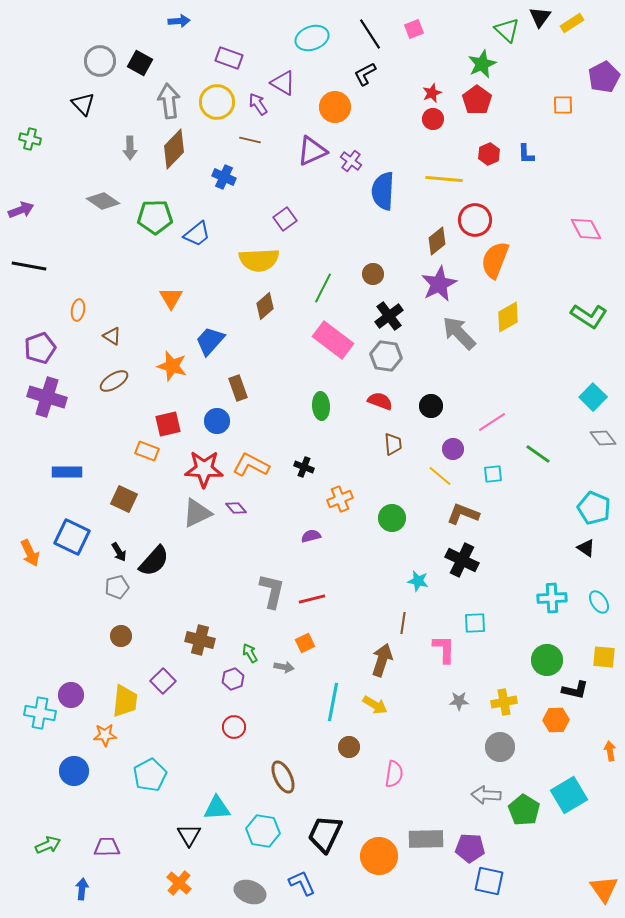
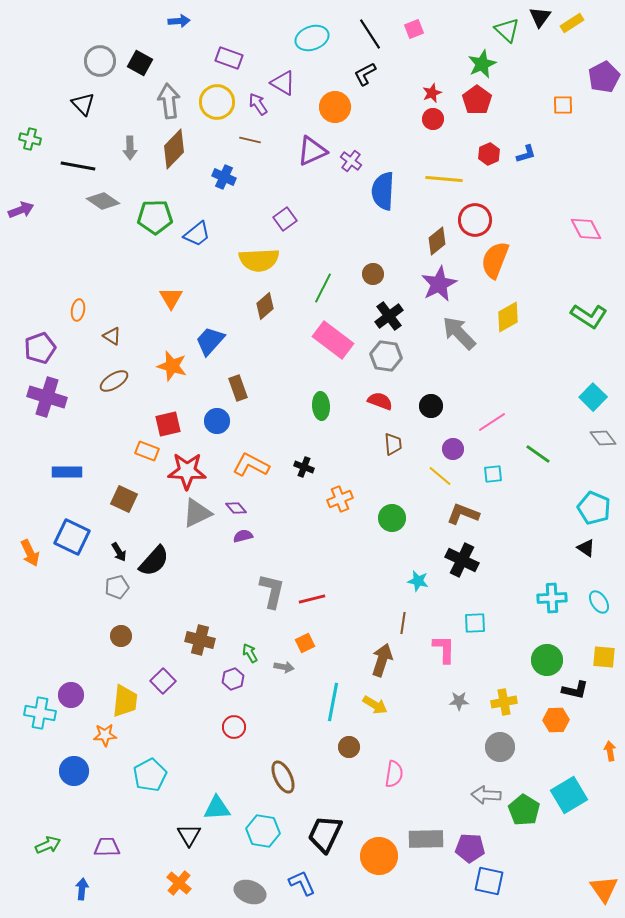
blue L-shape at (526, 154): rotated 105 degrees counterclockwise
black line at (29, 266): moved 49 px right, 100 px up
red star at (204, 469): moved 17 px left, 2 px down
purple semicircle at (311, 536): moved 68 px left
